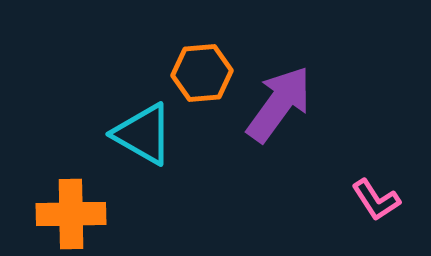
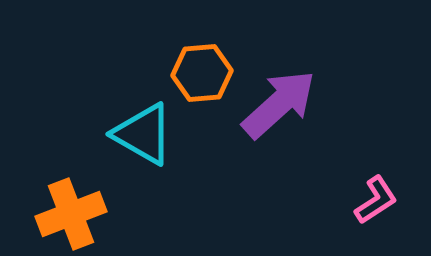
purple arrow: rotated 12 degrees clockwise
pink L-shape: rotated 90 degrees counterclockwise
orange cross: rotated 20 degrees counterclockwise
